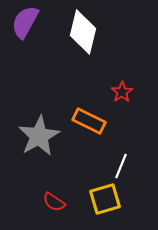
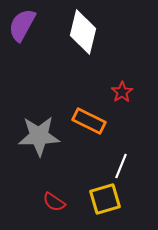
purple semicircle: moved 3 px left, 3 px down
gray star: rotated 27 degrees clockwise
